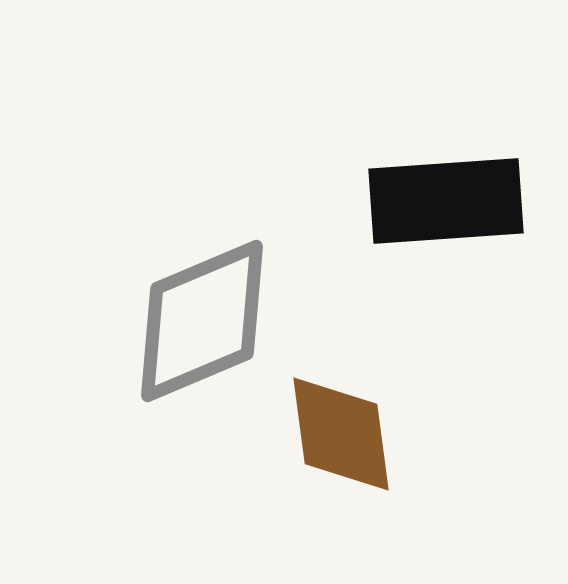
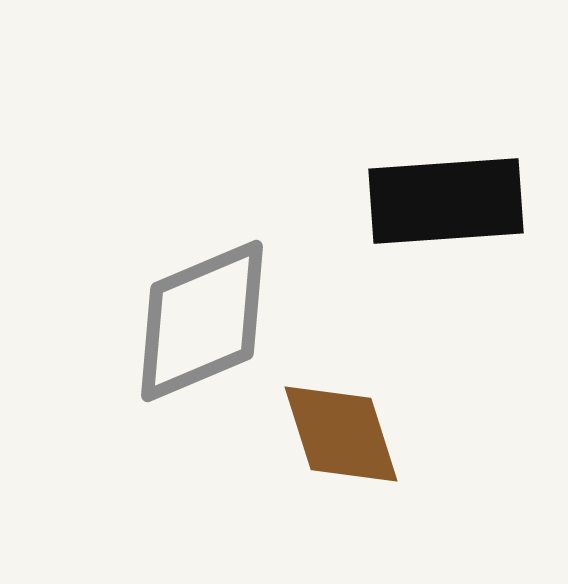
brown diamond: rotated 10 degrees counterclockwise
